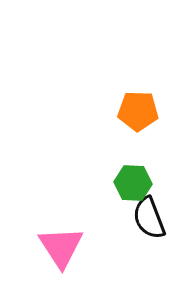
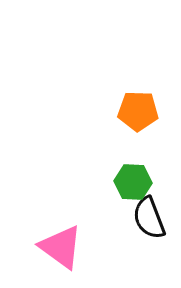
green hexagon: moved 1 px up
pink triangle: rotated 21 degrees counterclockwise
